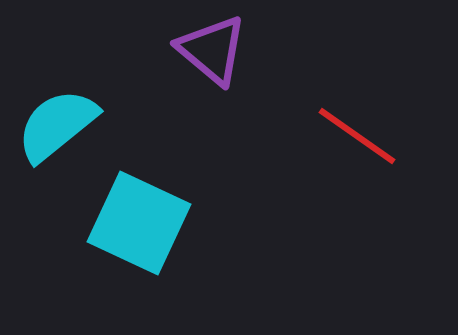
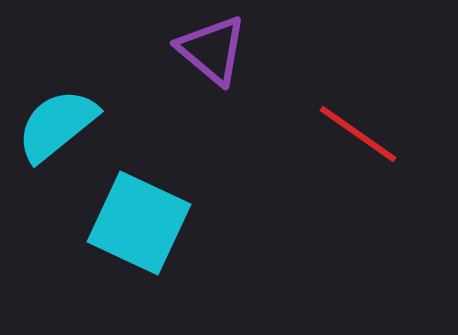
red line: moved 1 px right, 2 px up
